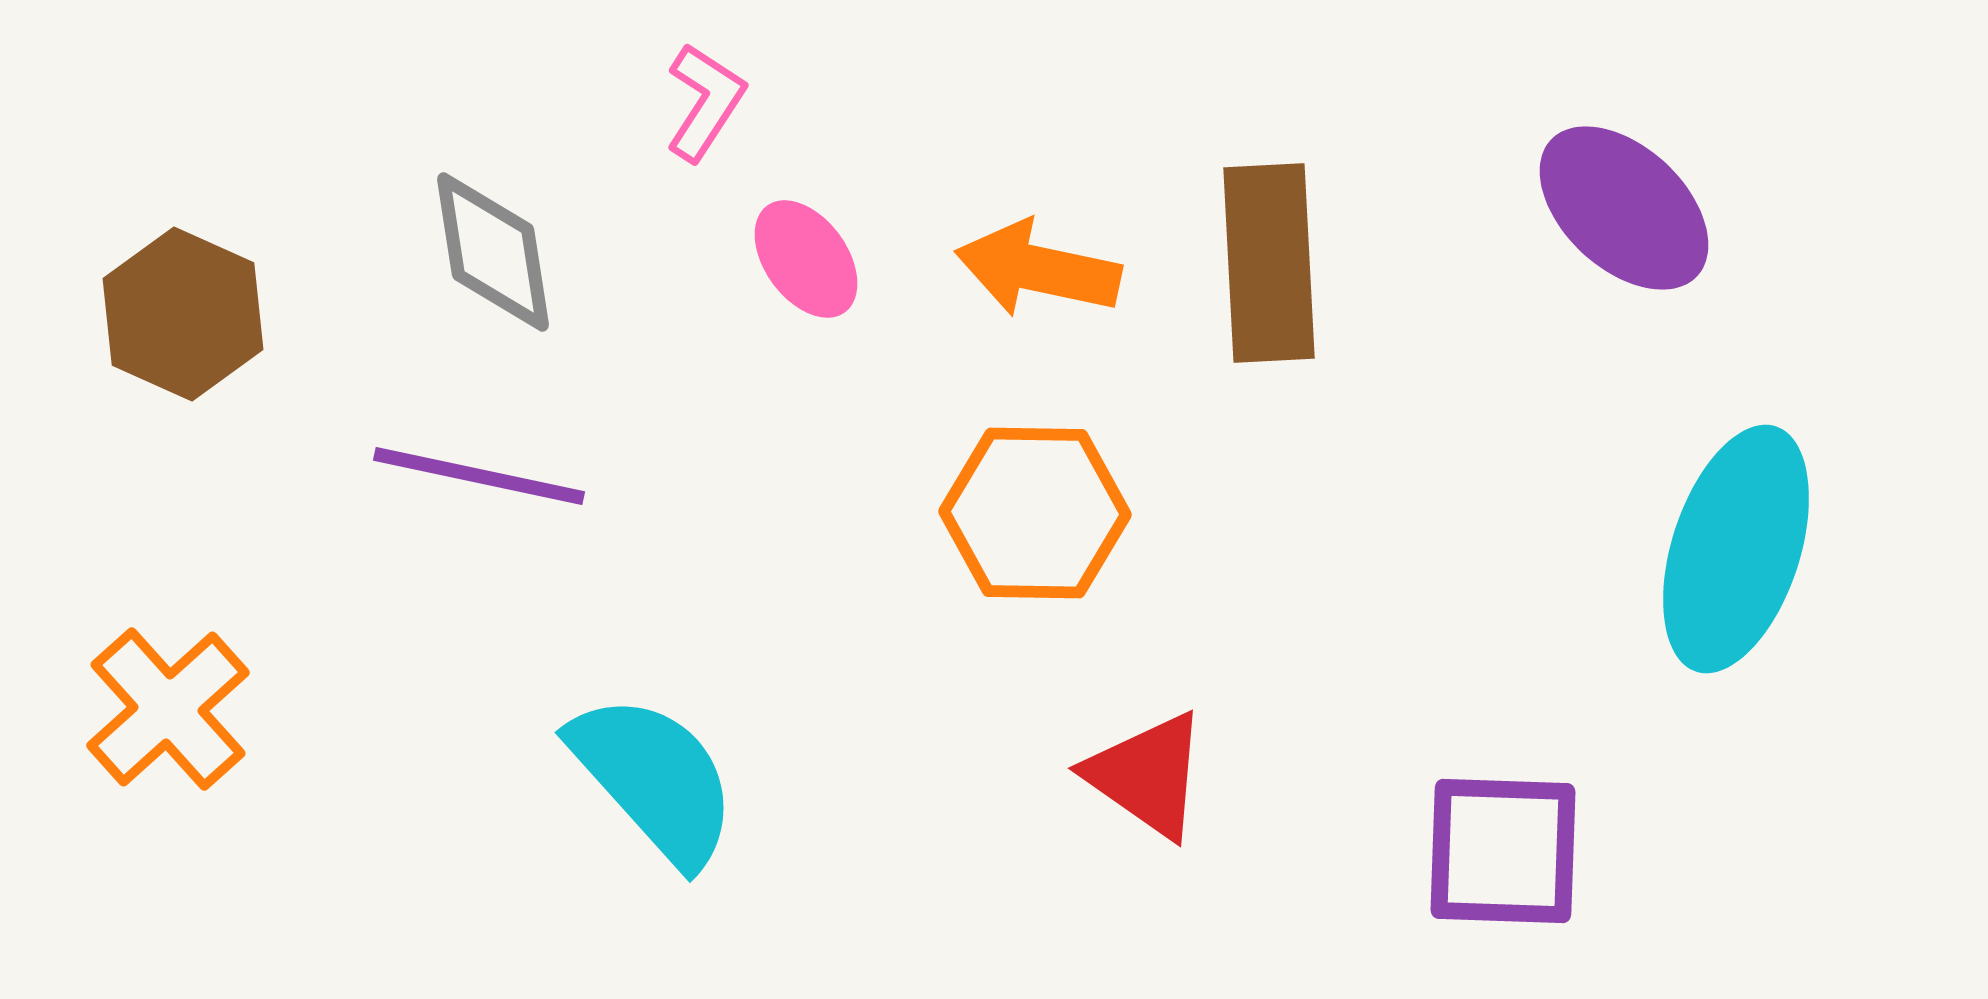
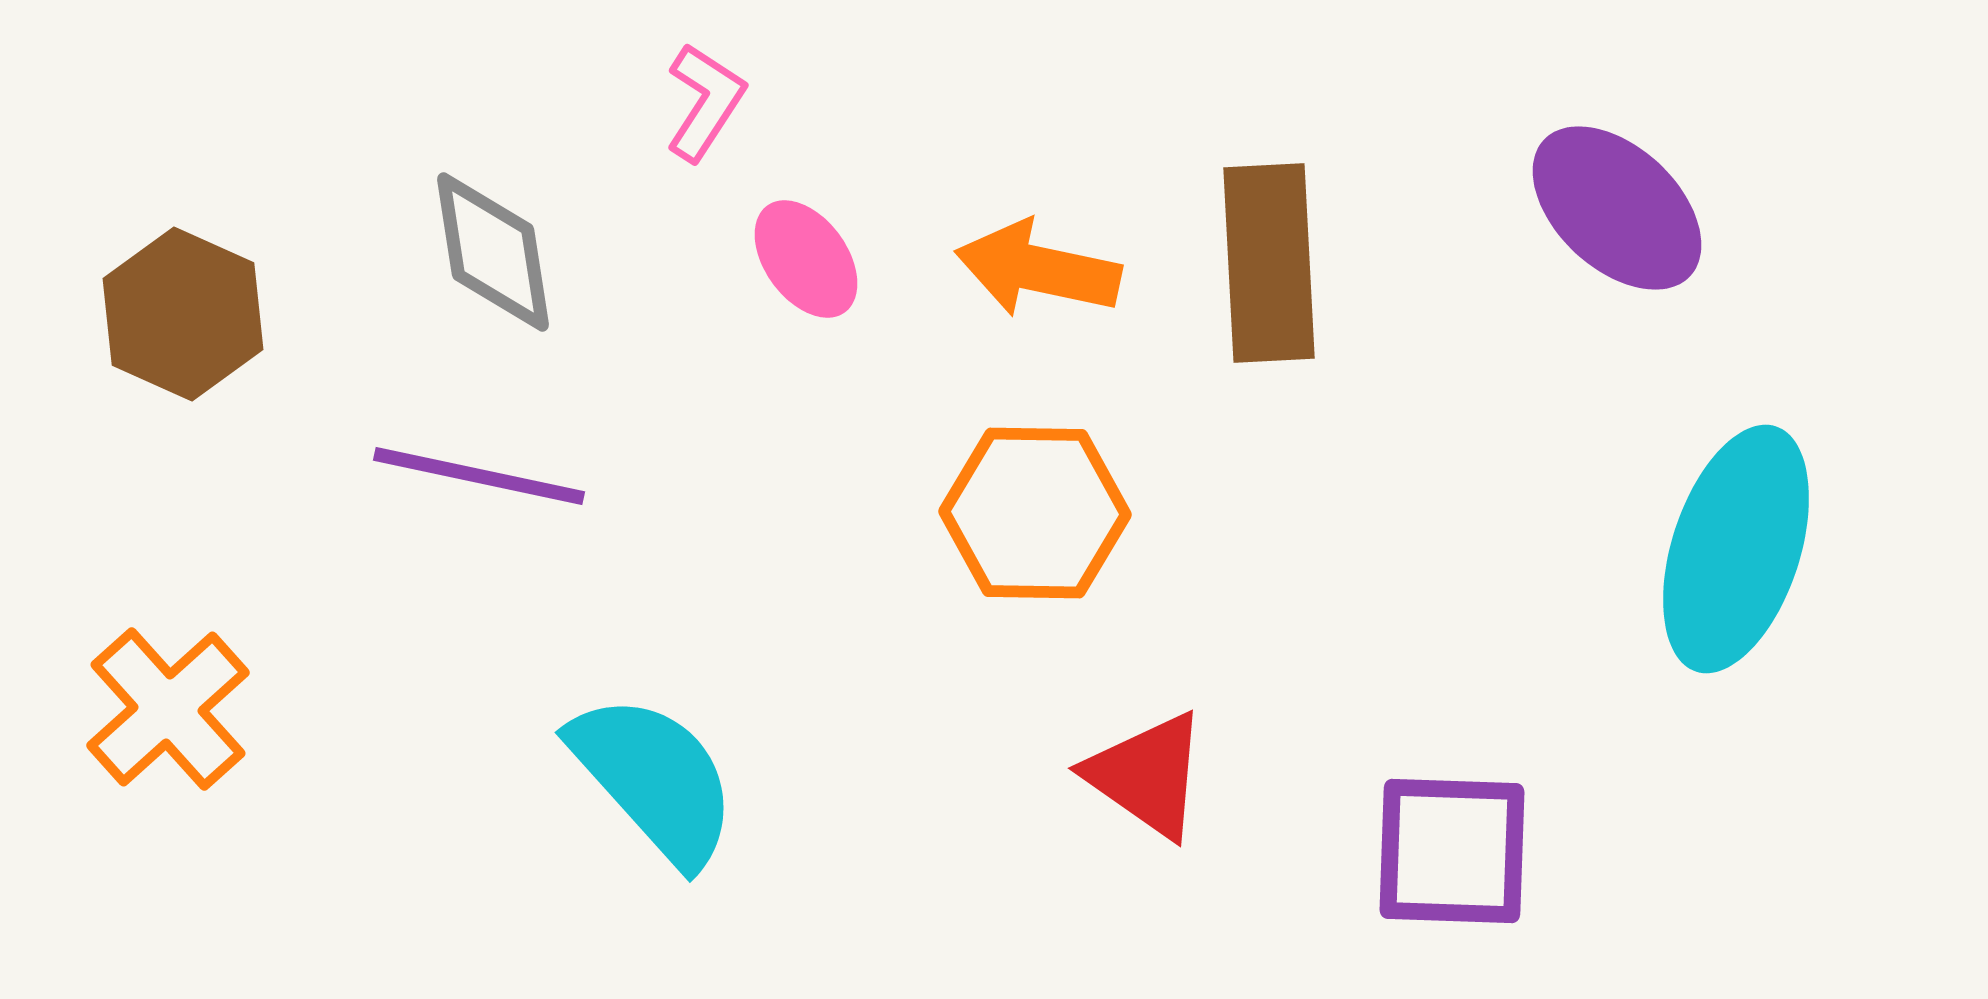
purple ellipse: moved 7 px left
purple square: moved 51 px left
